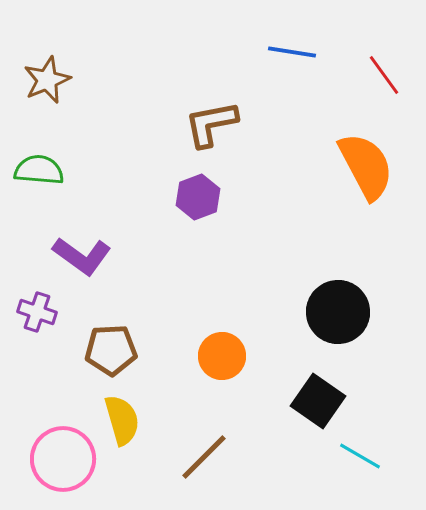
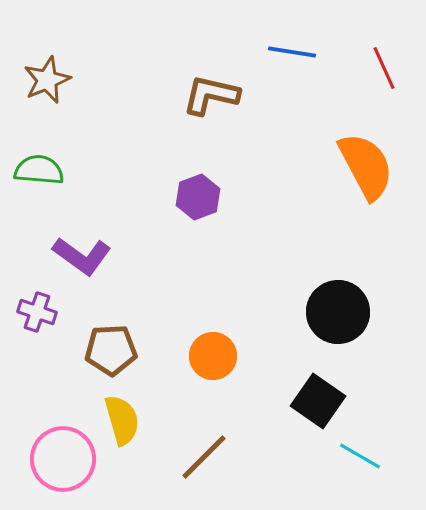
red line: moved 7 px up; rotated 12 degrees clockwise
brown L-shape: moved 29 px up; rotated 24 degrees clockwise
orange circle: moved 9 px left
